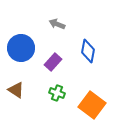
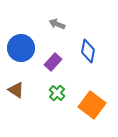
green cross: rotated 21 degrees clockwise
